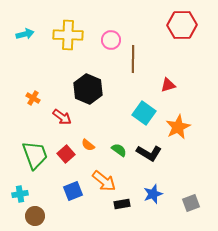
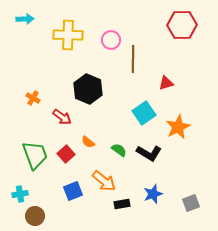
cyan arrow: moved 15 px up; rotated 12 degrees clockwise
red triangle: moved 2 px left, 2 px up
cyan square: rotated 20 degrees clockwise
orange semicircle: moved 3 px up
